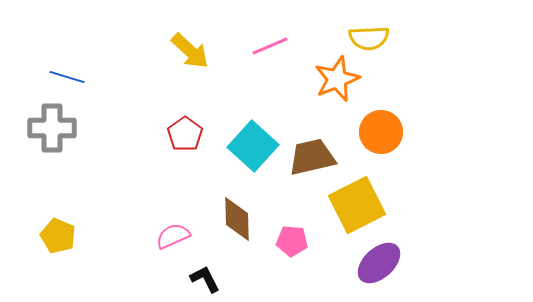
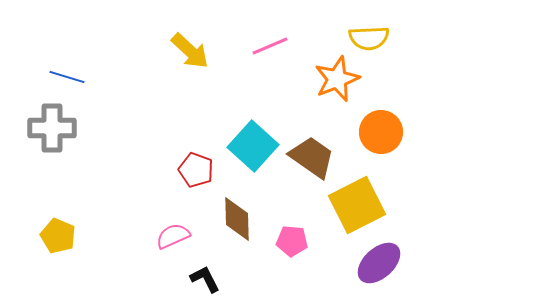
red pentagon: moved 11 px right, 36 px down; rotated 16 degrees counterclockwise
brown trapezoid: rotated 48 degrees clockwise
